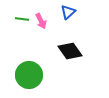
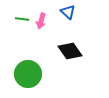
blue triangle: rotated 35 degrees counterclockwise
pink arrow: rotated 42 degrees clockwise
green circle: moved 1 px left, 1 px up
